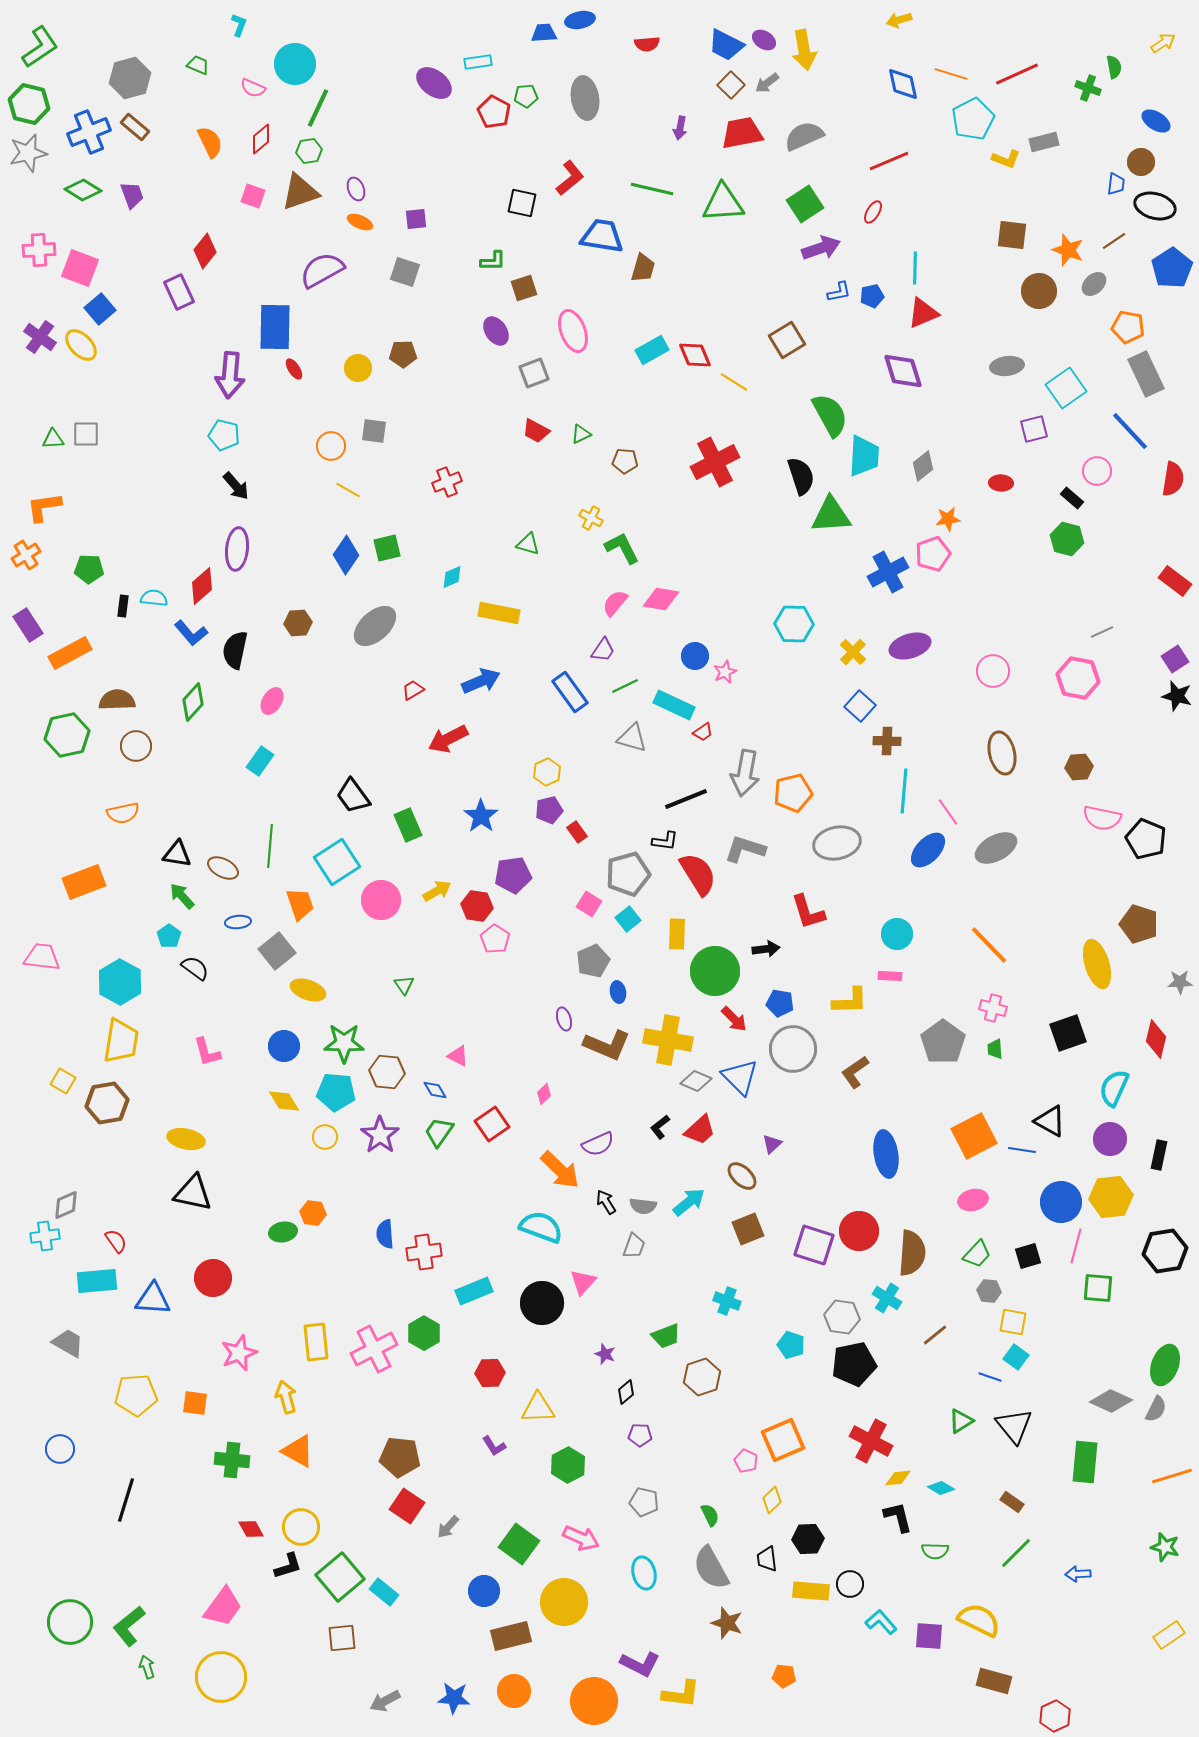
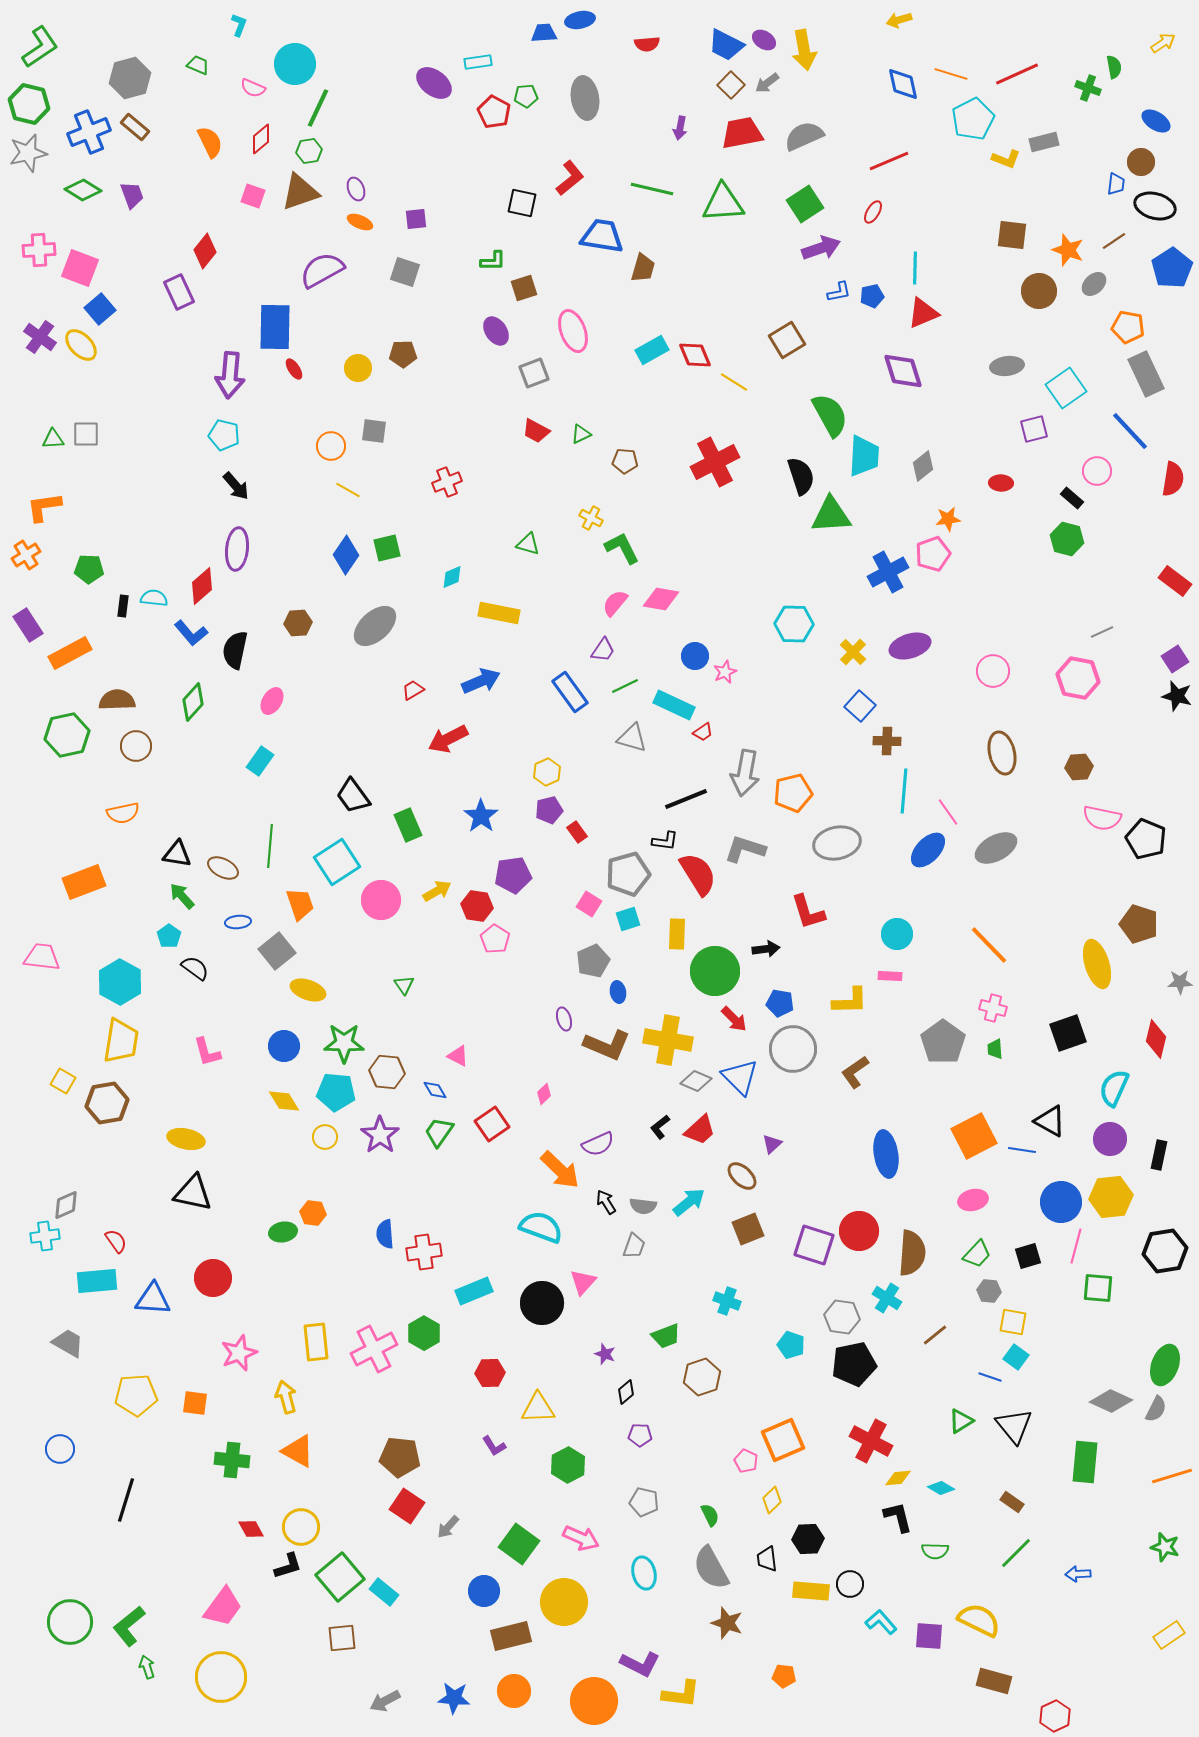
cyan square at (628, 919): rotated 20 degrees clockwise
